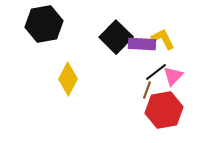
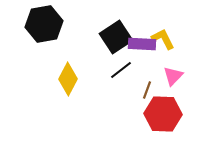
black square: rotated 12 degrees clockwise
black line: moved 35 px left, 2 px up
red hexagon: moved 1 px left, 4 px down; rotated 12 degrees clockwise
